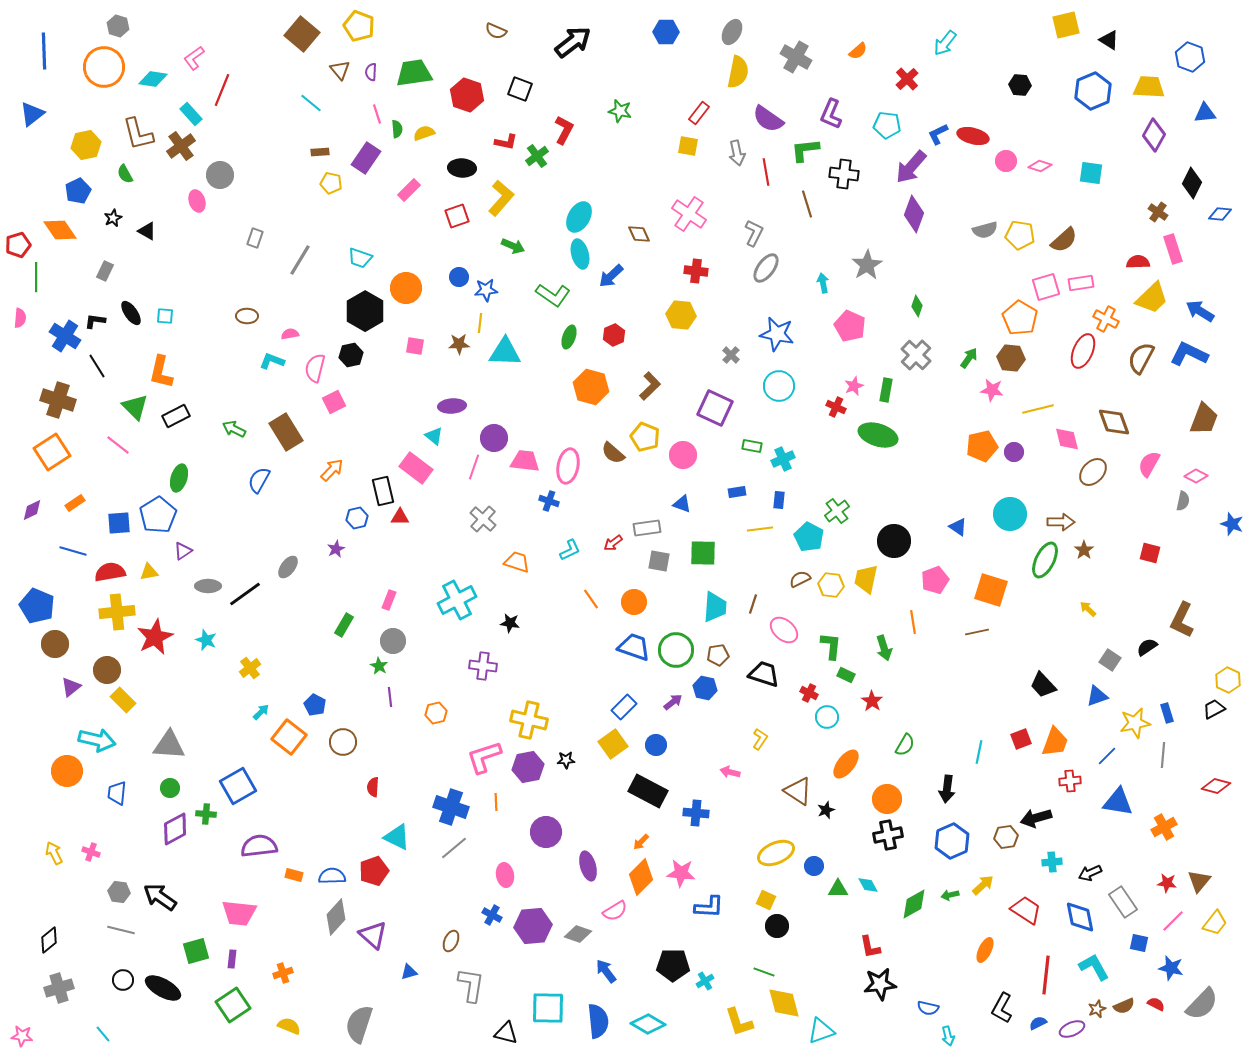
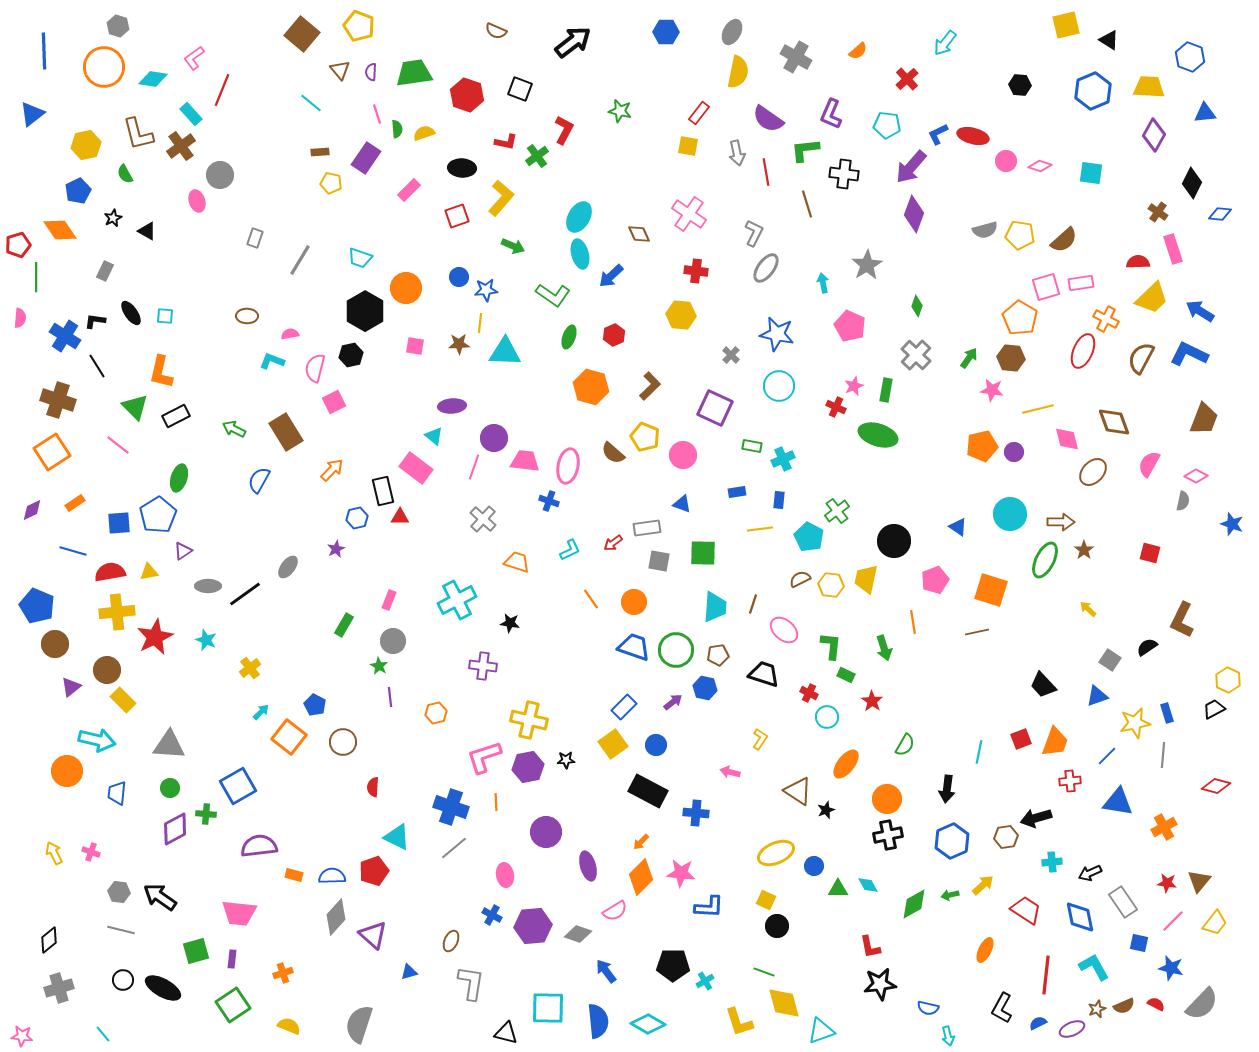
gray L-shape at (471, 985): moved 2 px up
